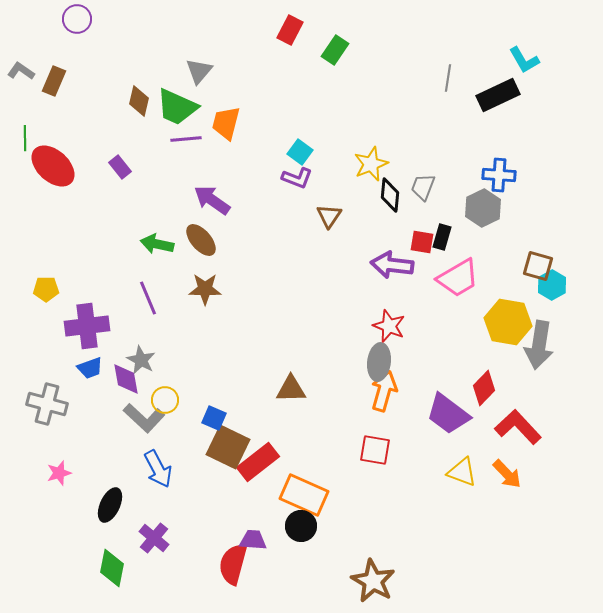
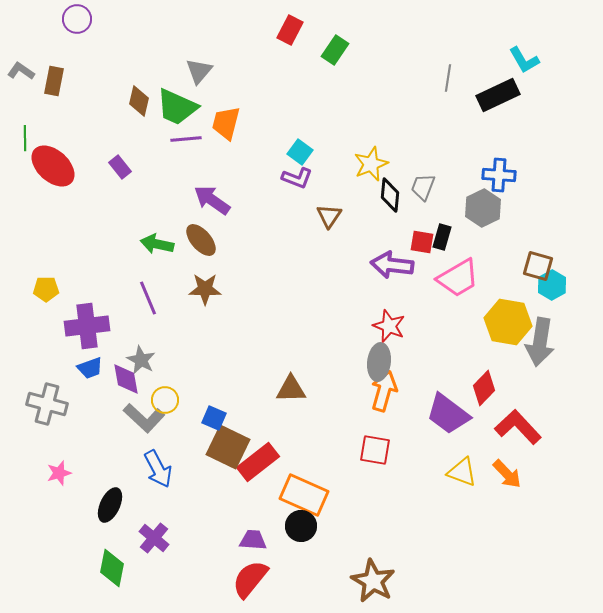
brown rectangle at (54, 81): rotated 12 degrees counterclockwise
gray arrow at (539, 345): moved 1 px right, 3 px up
red semicircle at (233, 564): moved 17 px right, 15 px down; rotated 24 degrees clockwise
